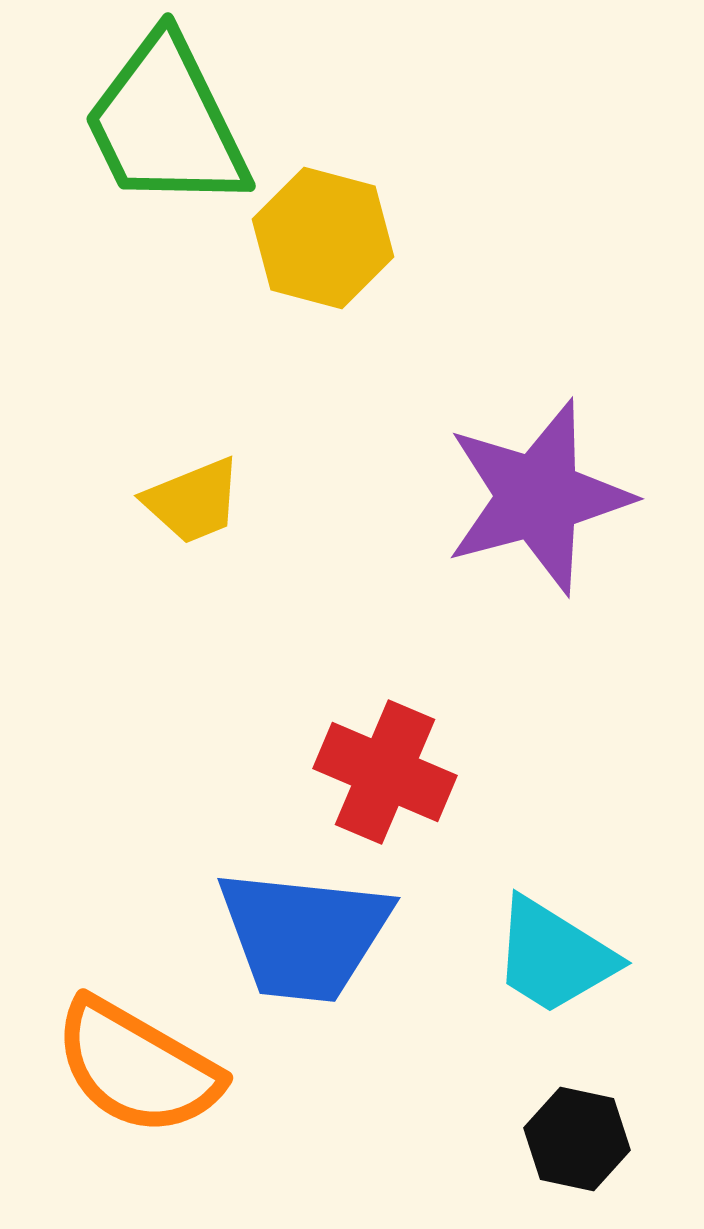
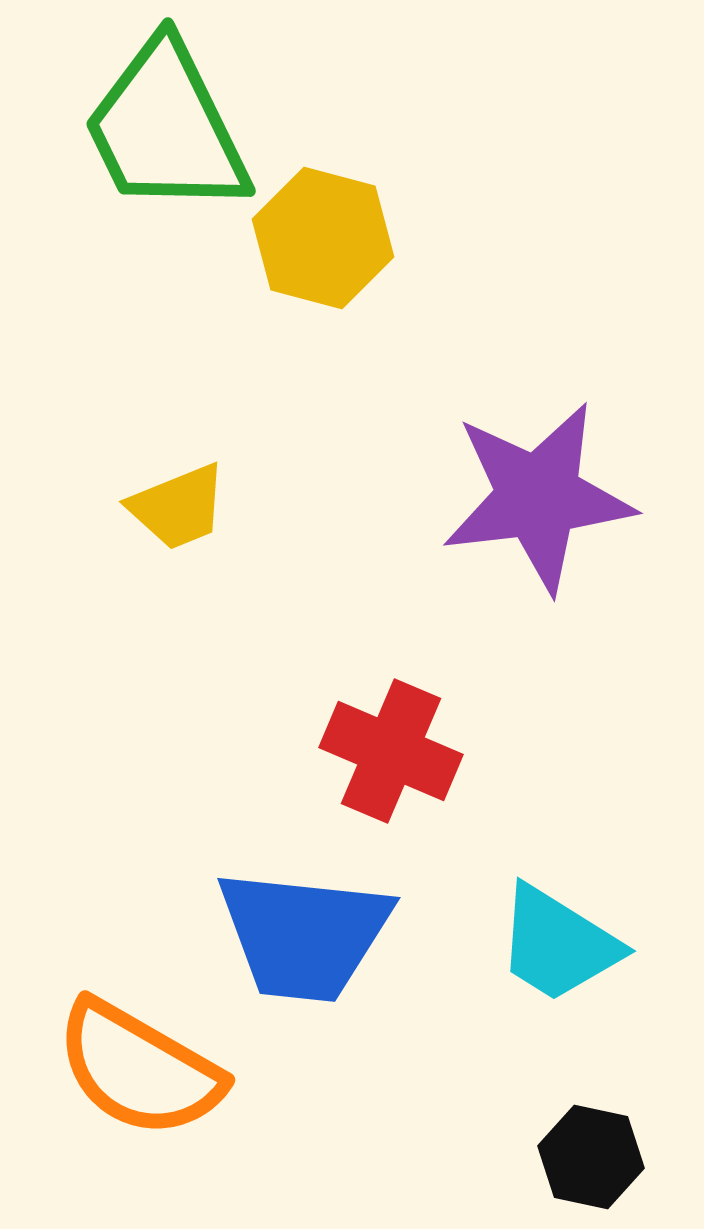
green trapezoid: moved 5 px down
purple star: rotated 8 degrees clockwise
yellow trapezoid: moved 15 px left, 6 px down
red cross: moved 6 px right, 21 px up
cyan trapezoid: moved 4 px right, 12 px up
orange semicircle: moved 2 px right, 2 px down
black hexagon: moved 14 px right, 18 px down
